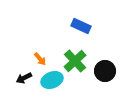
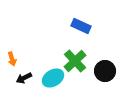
orange arrow: moved 28 px left; rotated 24 degrees clockwise
cyan ellipse: moved 1 px right, 2 px up; rotated 10 degrees counterclockwise
